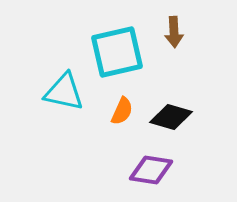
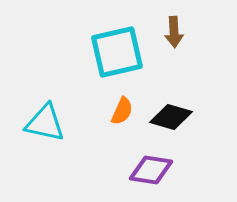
cyan triangle: moved 19 px left, 31 px down
